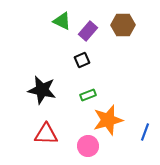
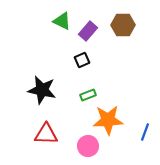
orange star: rotated 12 degrees clockwise
